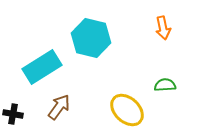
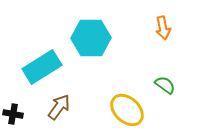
cyan hexagon: rotated 15 degrees counterclockwise
green semicircle: rotated 40 degrees clockwise
